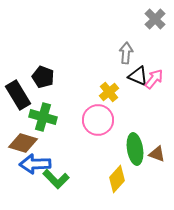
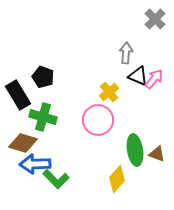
green ellipse: moved 1 px down
